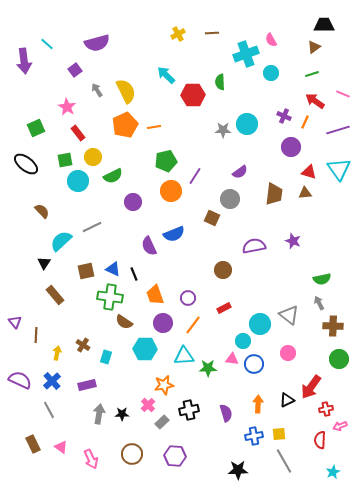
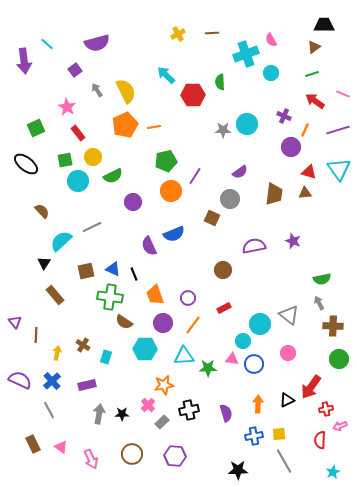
orange line at (305, 122): moved 8 px down
